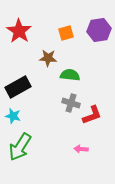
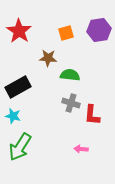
red L-shape: rotated 115 degrees clockwise
